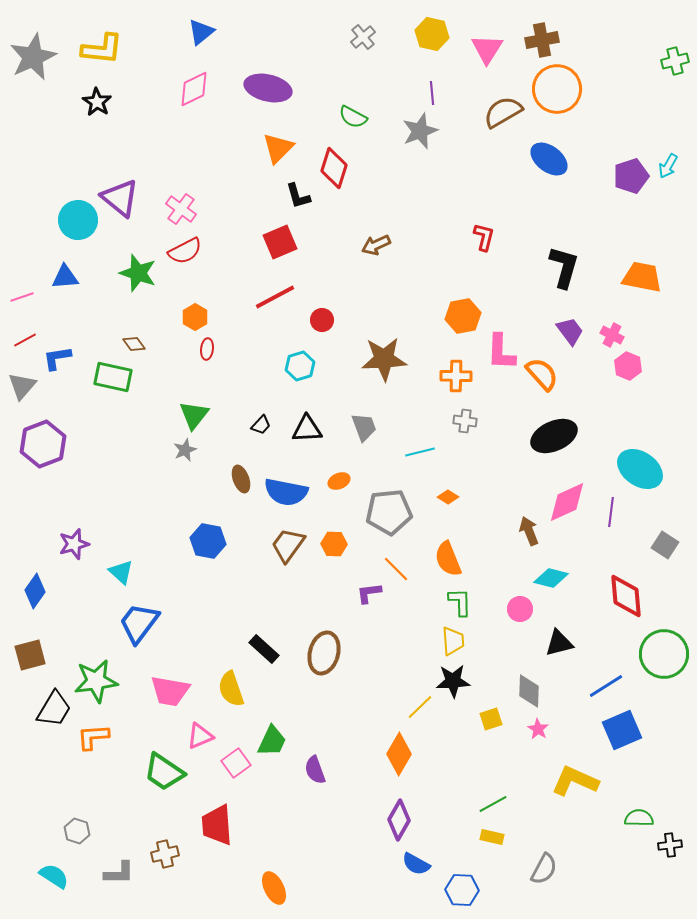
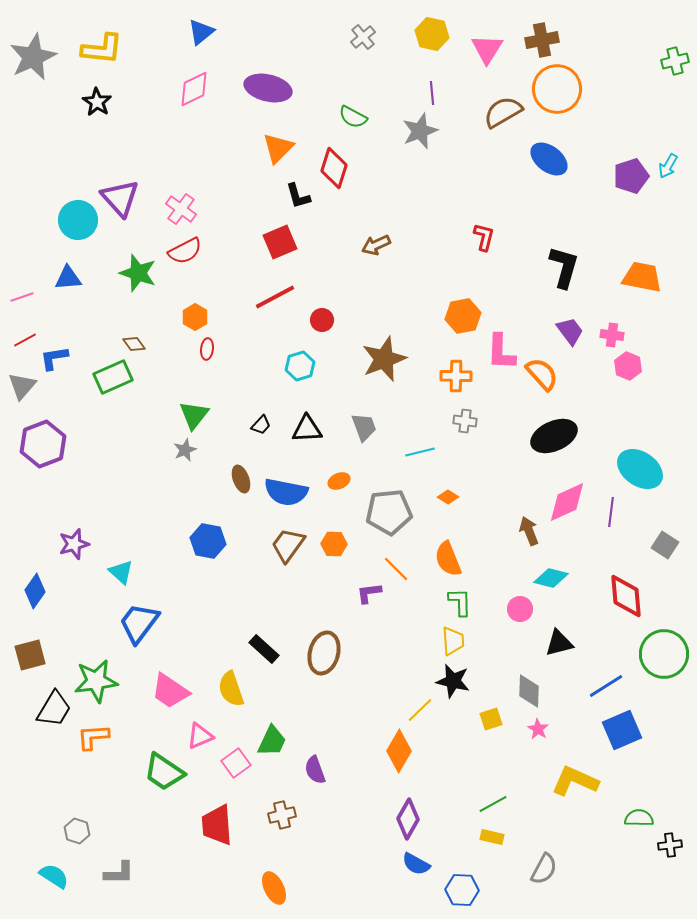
purple triangle at (120, 198): rotated 9 degrees clockwise
blue triangle at (65, 277): moved 3 px right, 1 px down
pink cross at (612, 335): rotated 20 degrees counterclockwise
blue L-shape at (57, 358): moved 3 px left
brown star at (384, 359): rotated 18 degrees counterclockwise
green rectangle at (113, 377): rotated 36 degrees counterclockwise
black star at (453, 681): rotated 16 degrees clockwise
pink trapezoid at (170, 691): rotated 24 degrees clockwise
yellow line at (420, 707): moved 3 px down
orange diamond at (399, 754): moved 3 px up
purple diamond at (399, 820): moved 9 px right, 1 px up
brown cross at (165, 854): moved 117 px right, 39 px up
